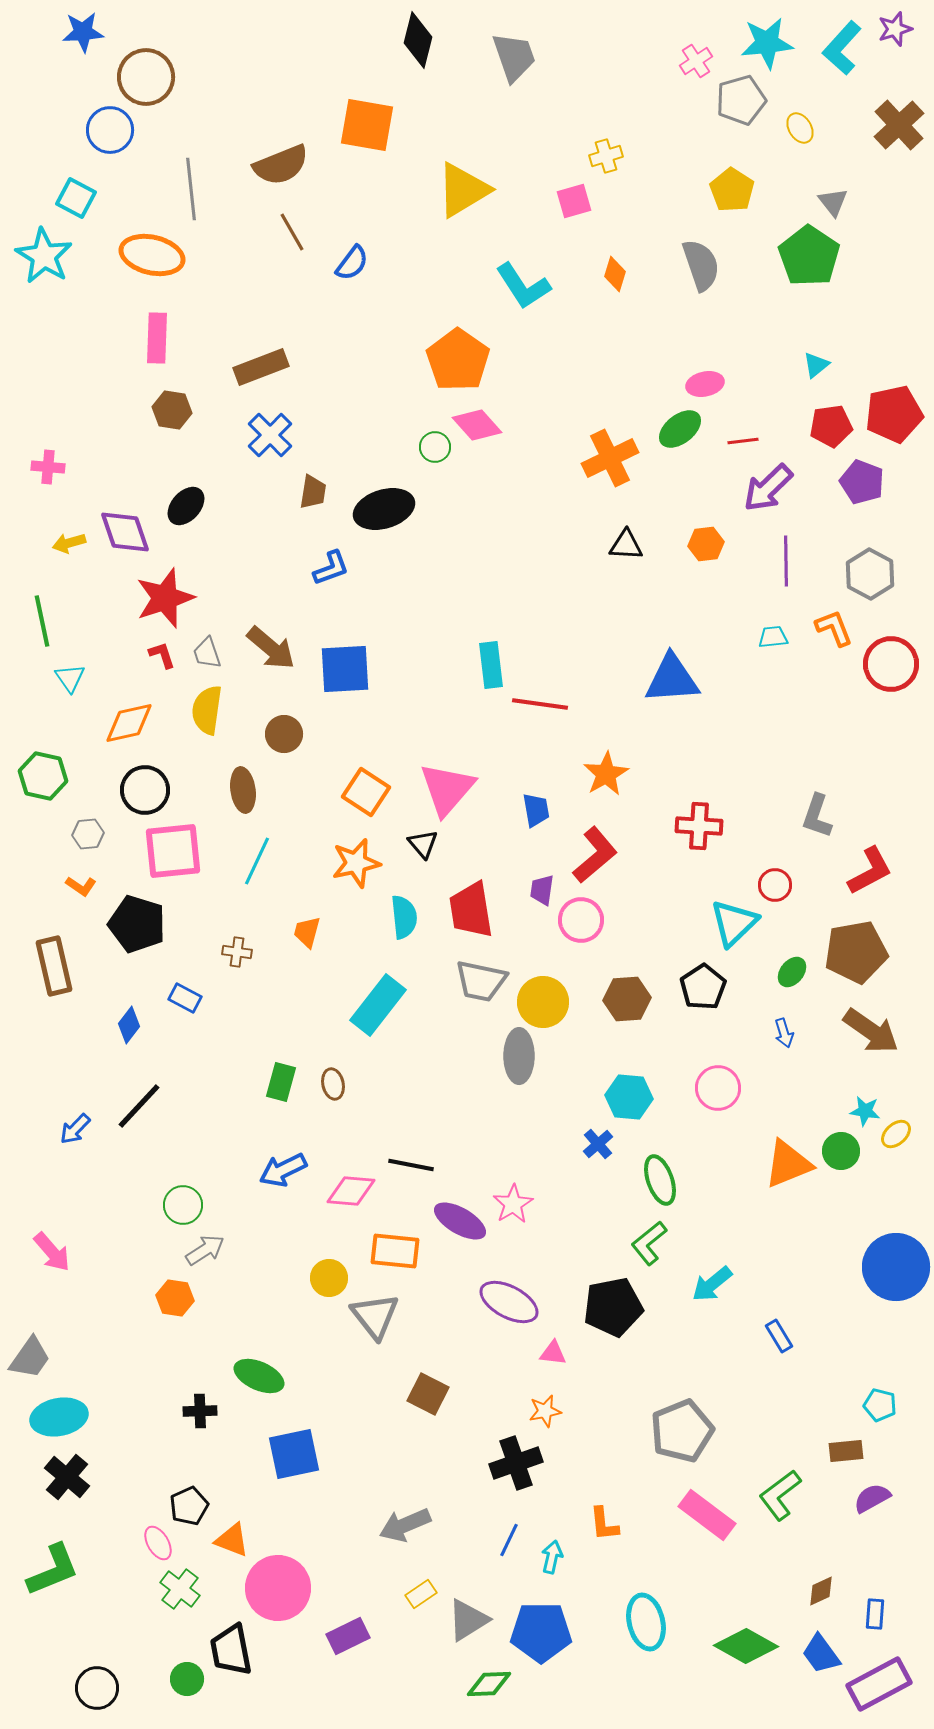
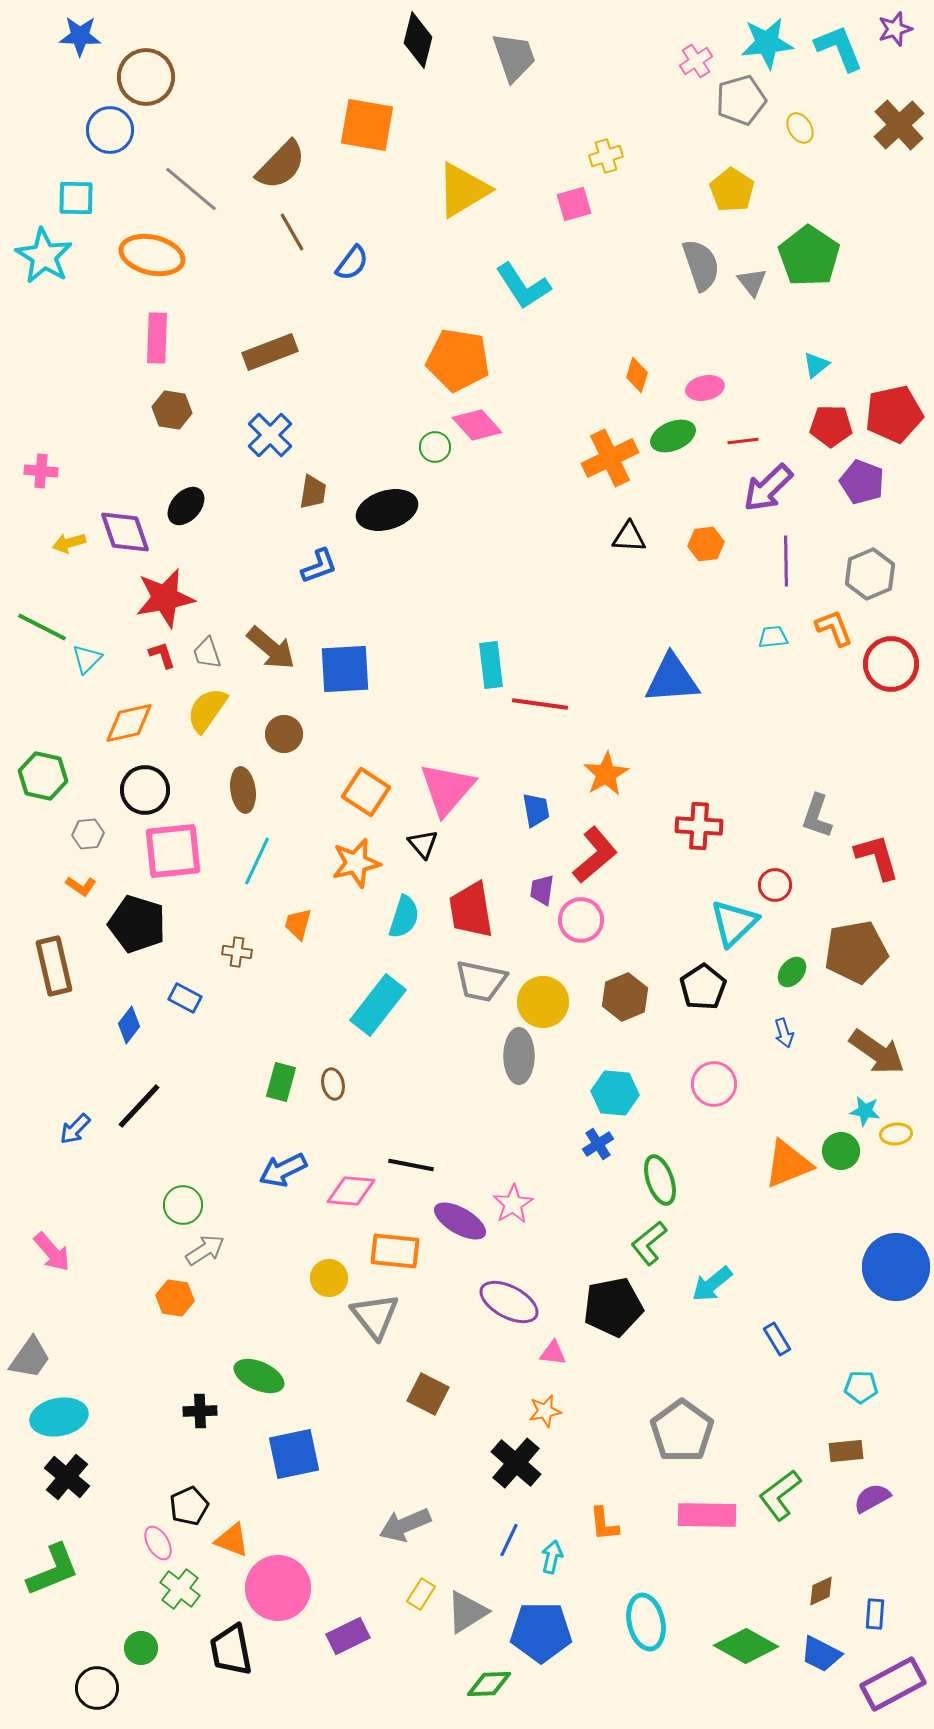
blue star at (83, 32): moved 3 px left, 4 px down; rotated 6 degrees clockwise
cyan L-shape at (842, 48): moved 3 px left; rotated 116 degrees clockwise
brown semicircle at (281, 165): rotated 24 degrees counterclockwise
gray line at (191, 189): rotated 44 degrees counterclockwise
cyan square at (76, 198): rotated 27 degrees counterclockwise
pink square at (574, 201): moved 3 px down
gray triangle at (833, 202): moved 81 px left, 80 px down
orange diamond at (615, 274): moved 22 px right, 101 px down
orange pentagon at (458, 360): rotated 26 degrees counterclockwise
brown rectangle at (261, 367): moved 9 px right, 15 px up
pink ellipse at (705, 384): moved 4 px down
red pentagon at (831, 426): rotated 9 degrees clockwise
green ellipse at (680, 429): moved 7 px left, 7 px down; rotated 15 degrees clockwise
pink cross at (48, 467): moved 7 px left, 4 px down
black ellipse at (384, 509): moved 3 px right, 1 px down
black triangle at (626, 545): moved 3 px right, 8 px up
blue L-shape at (331, 568): moved 12 px left, 2 px up
gray hexagon at (870, 574): rotated 9 degrees clockwise
red star at (165, 598): rotated 8 degrees clockwise
green line at (42, 621): moved 6 px down; rotated 51 degrees counterclockwise
cyan triangle at (70, 678): moved 17 px right, 19 px up; rotated 20 degrees clockwise
yellow semicircle at (207, 710): rotated 27 degrees clockwise
red L-shape at (870, 871): moved 7 px right, 14 px up; rotated 78 degrees counterclockwise
cyan semicircle at (404, 917): rotated 24 degrees clockwise
orange trapezoid at (307, 932): moved 9 px left, 8 px up
brown hexagon at (627, 999): moved 2 px left, 2 px up; rotated 18 degrees counterclockwise
brown arrow at (871, 1031): moved 6 px right, 21 px down
pink circle at (718, 1088): moved 4 px left, 4 px up
cyan hexagon at (629, 1097): moved 14 px left, 4 px up
yellow ellipse at (896, 1134): rotated 36 degrees clockwise
blue cross at (598, 1144): rotated 8 degrees clockwise
blue rectangle at (779, 1336): moved 2 px left, 3 px down
cyan pentagon at (880, 1405): moved 19 px left, 18 px up; rotated 12 degrees counterclockwise
gray pentagon at (682, 1431): rotated 14 degrees counterclockwise
black cross at (516, 1463): rotated 30 degrees counterclockwise
pink rectangle at (707, 1515): rotated 36 degrees counterclockwise
yellow rectangle at (421, 1594): rotated 24 degrees counterclockwise
gray triangle at (468, 1620): moved 1 px left, 8 px up
blue trapezoid at (821, 1654): rotated 27 degrees counterclockwise
green circle at (187, 1679): moved 46 px left, 31 px up
purple rectangle at (879, 1684): moved 14 px right
